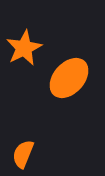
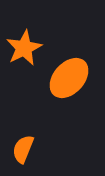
orange semicircle: moved 5 px up
